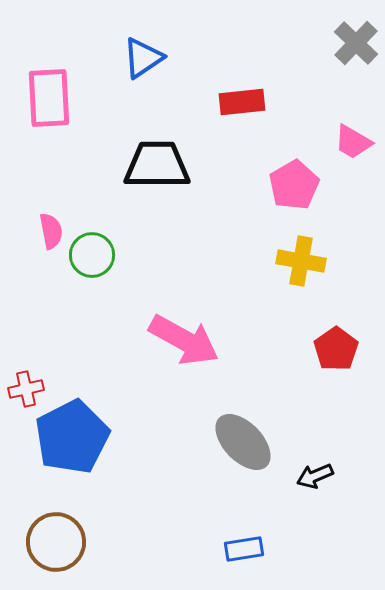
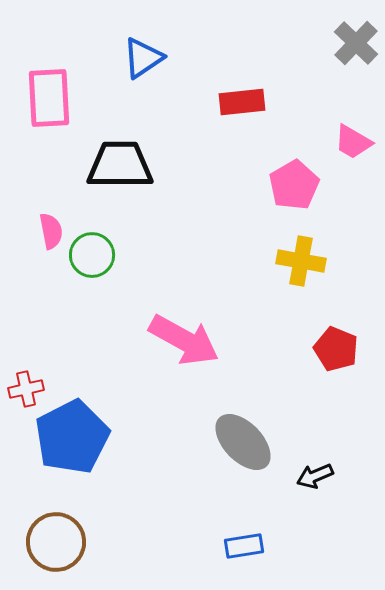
black trapezoid: moved 37 px left
red pentagon: rotated 15 degrees counterclockwise
blue rectangle: moved 3 px up
